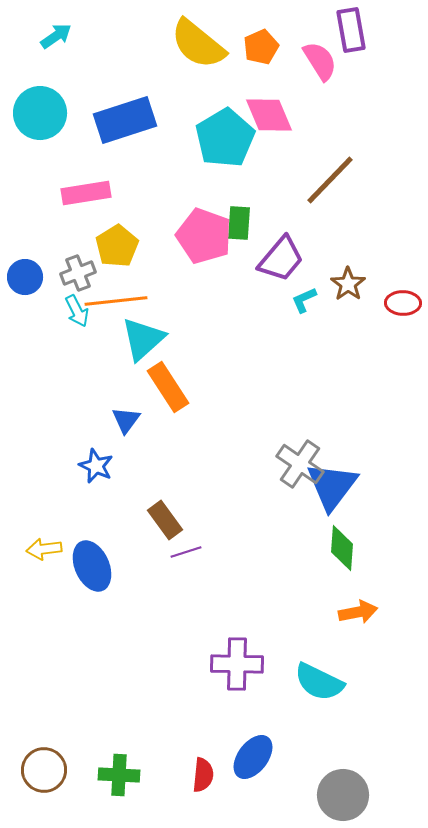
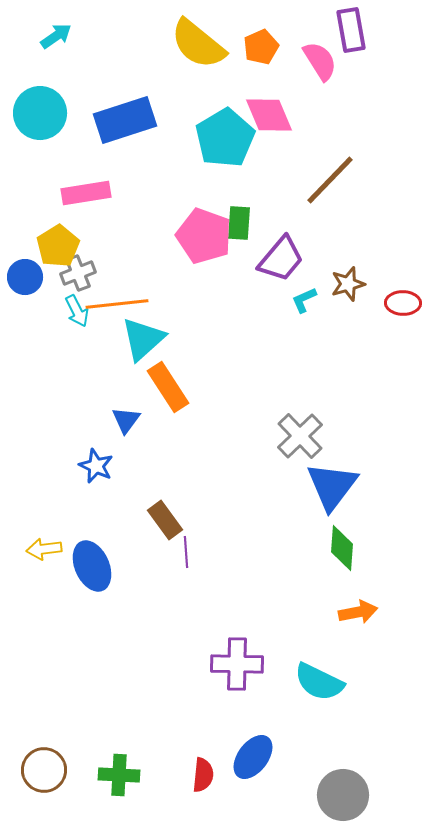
yellow pentagon at (117, 246): moved 59 px left
brown star at (348, 284): rotated 20 degrees clockwise
orange line at (116, 301): moved 1 px right, 3 px down
gray cross at (300, 464): moved 28 px up; rotated 12 degrees clockwise
purple line at (186, 552): rotated 76 degrees counterclockwise
